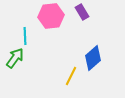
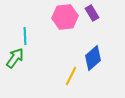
purple rectangle: moved 10 px right, 1 px down
pink hexagon: moved 14 px right, 1 px down
